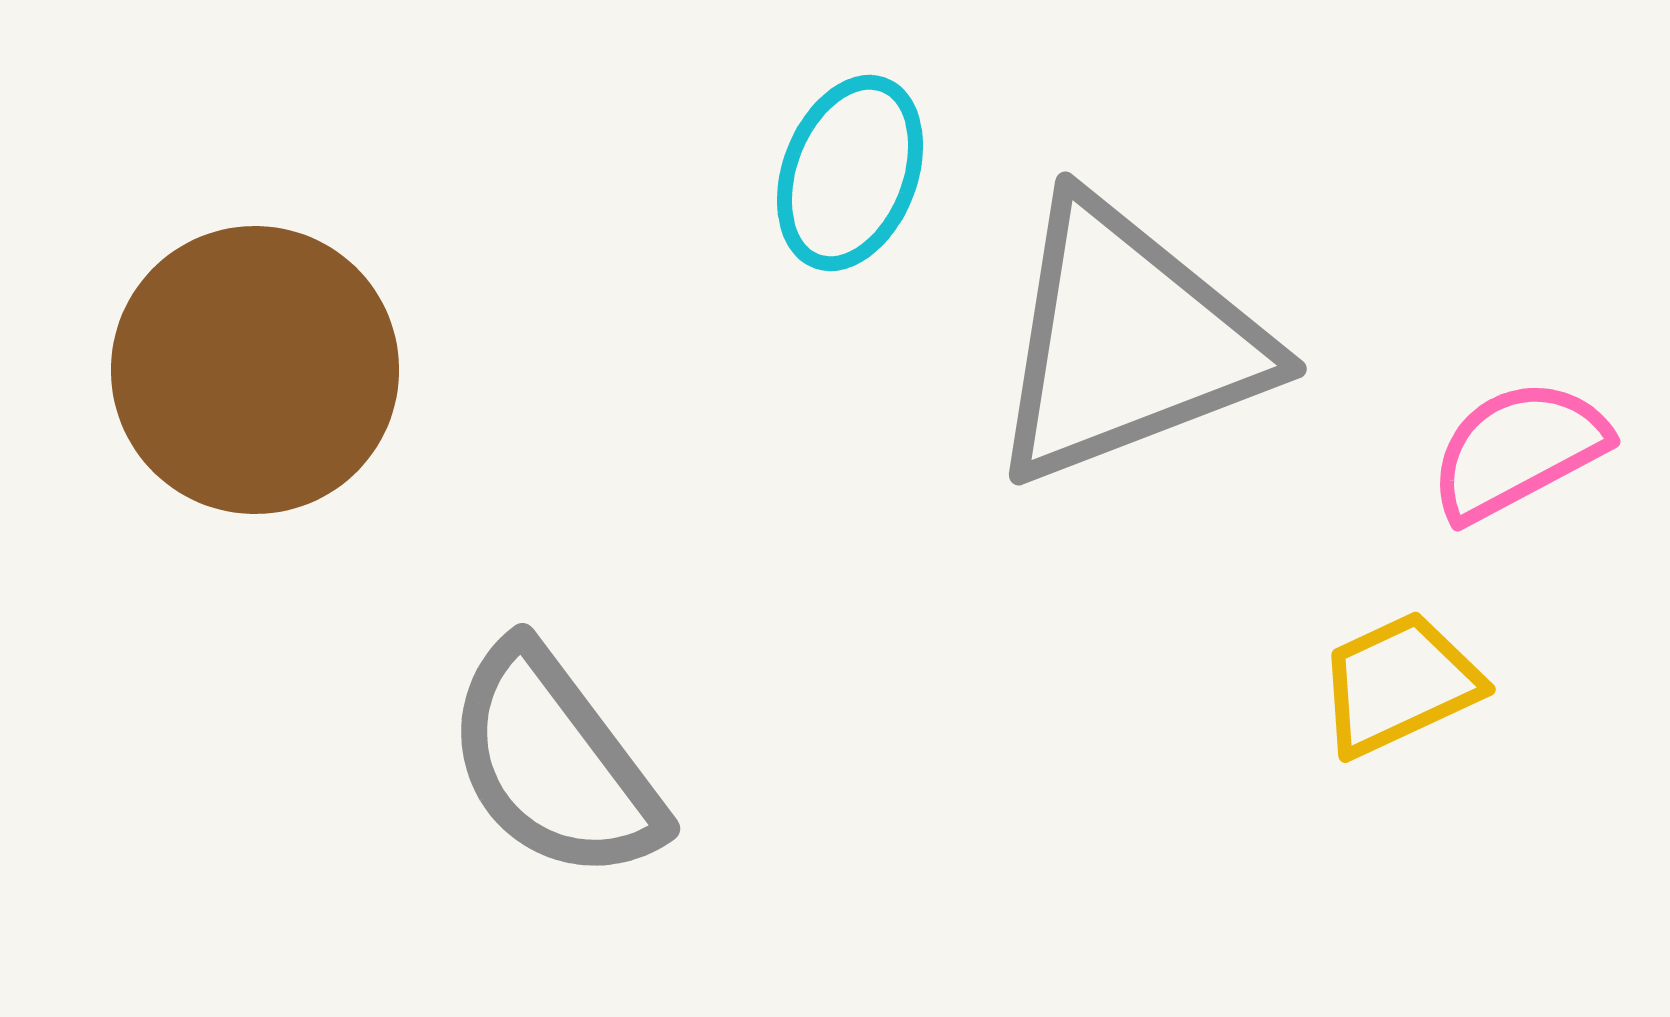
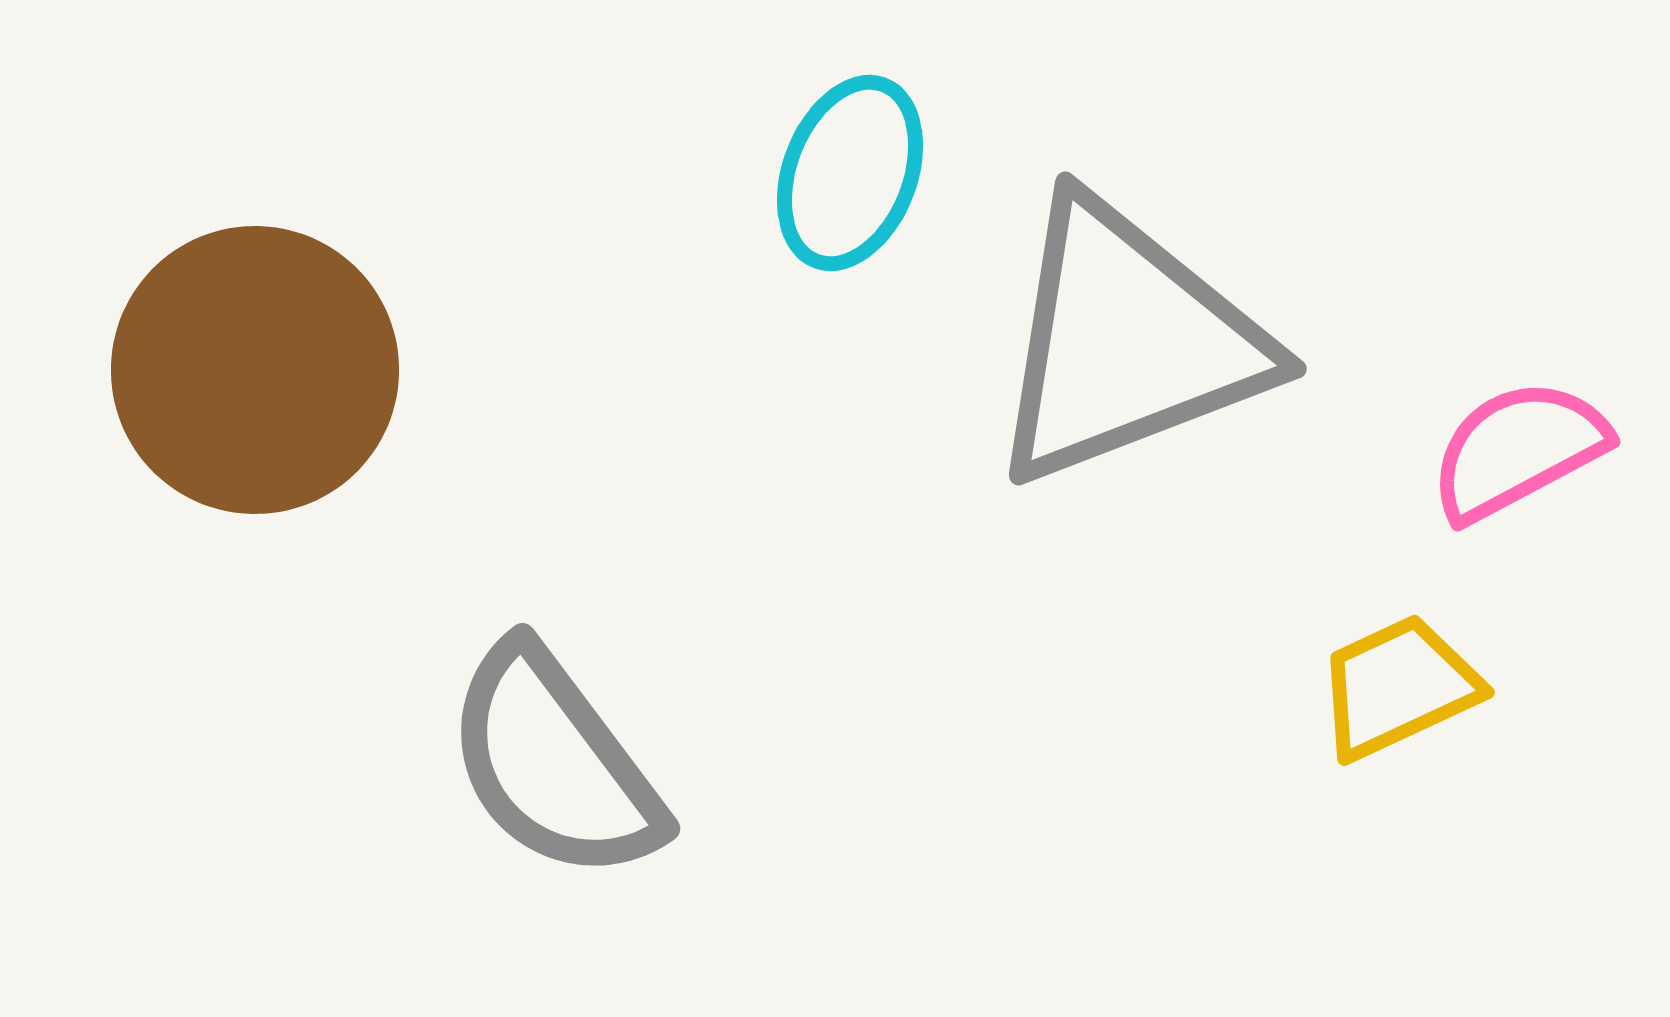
yellow trapezoid: moved 1 px left, 3 px down
